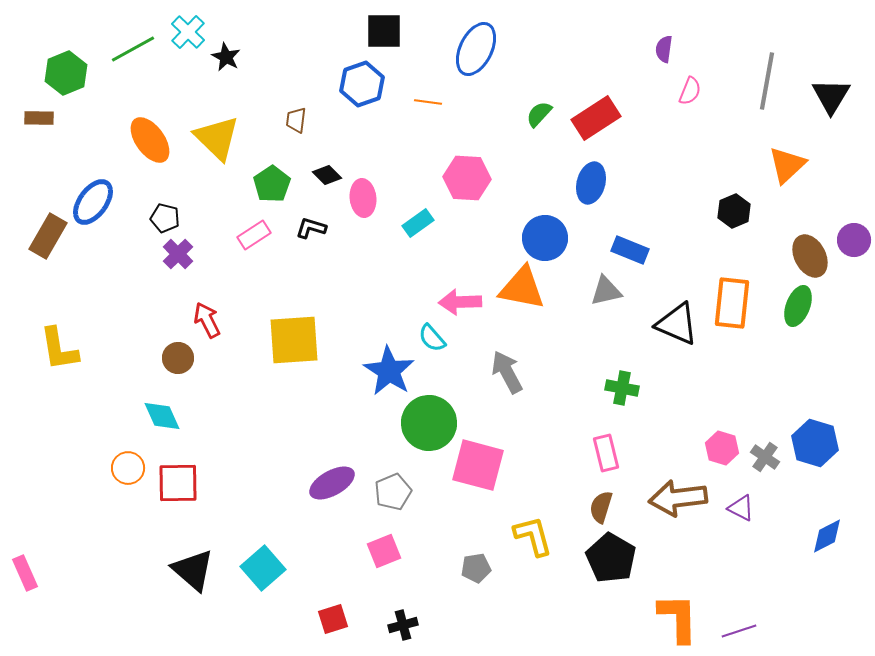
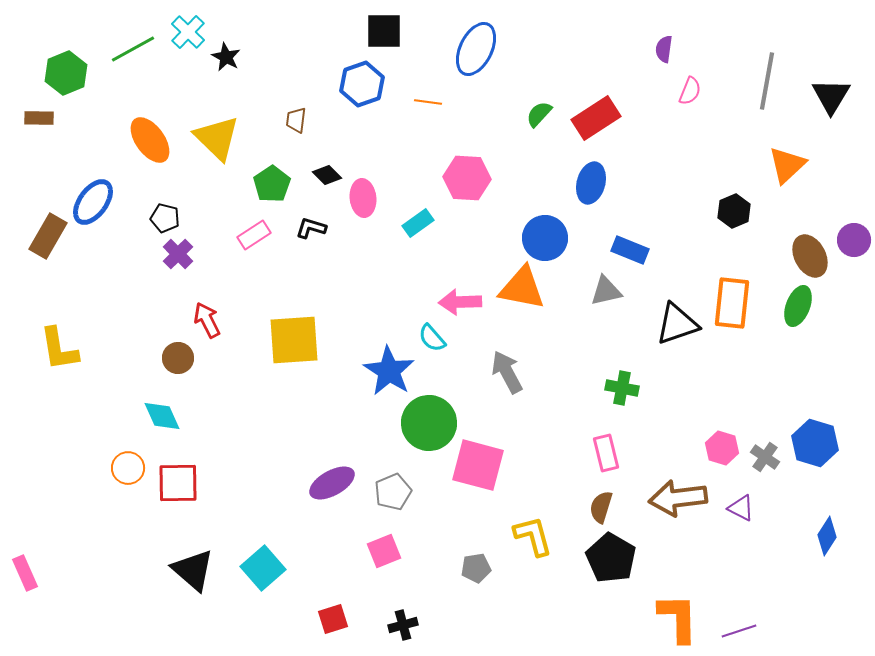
black triangle at (677, 324): rotated 42 degrees counterclockwise
blue diamond at (827, 536): rotated 30 degrees counterclockwise
